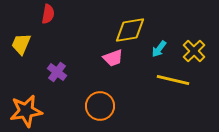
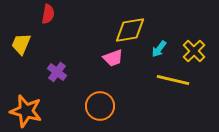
orange star: rotated 24 degrees clockwise
